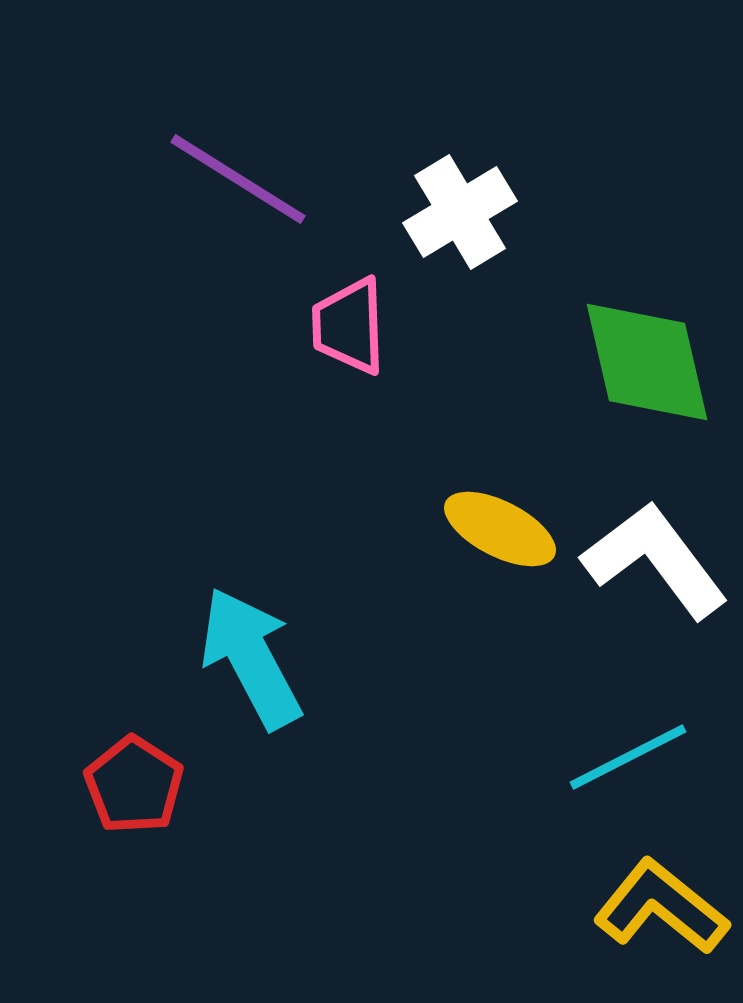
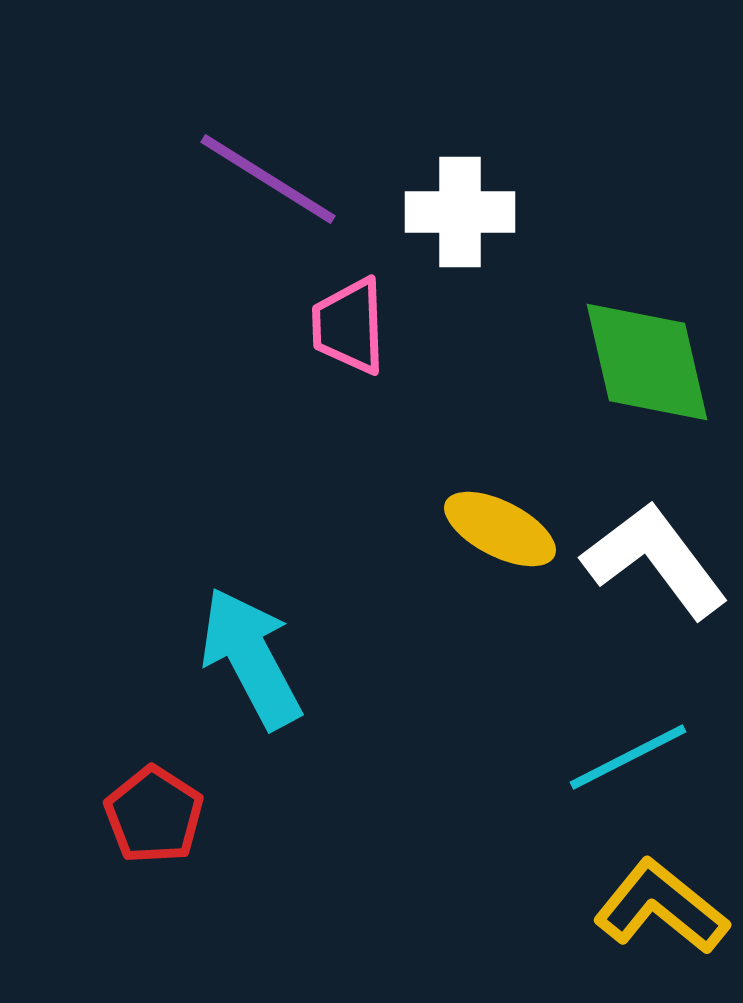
purple line: moved 30 px right
white cross: rotated 31 degrees clockwise
red pentagon: moved 20 px right, 30 px down
